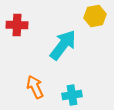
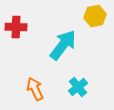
red cross: moved 1 px left, 2 px down
orange arrow: moved 2 px down
cyan cross: moved 6 px right, 8 px up; rotated 30 degrees counterclockwise
